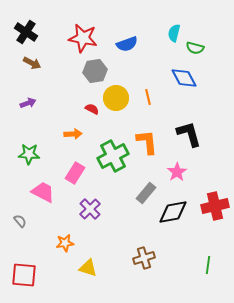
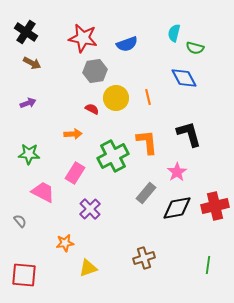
black diamond: moved 4 px right, 4 px up
yellow triangle: rotated 36 degrees counterclockwise
